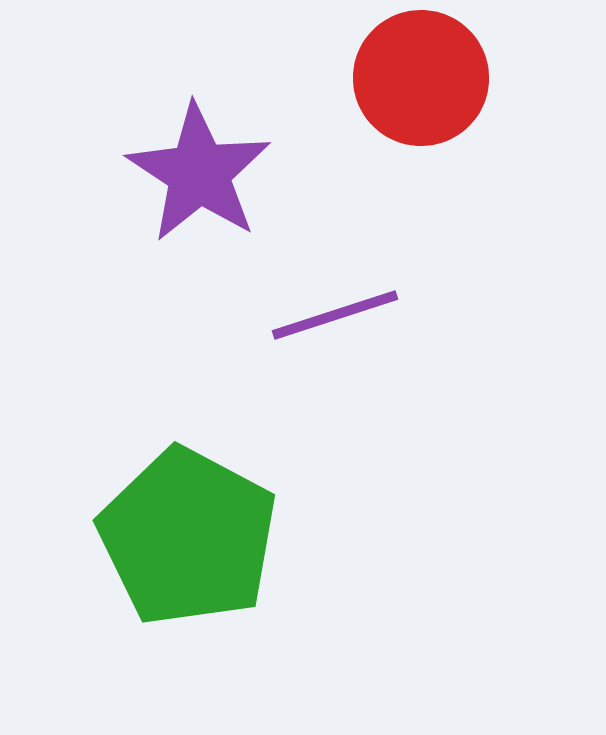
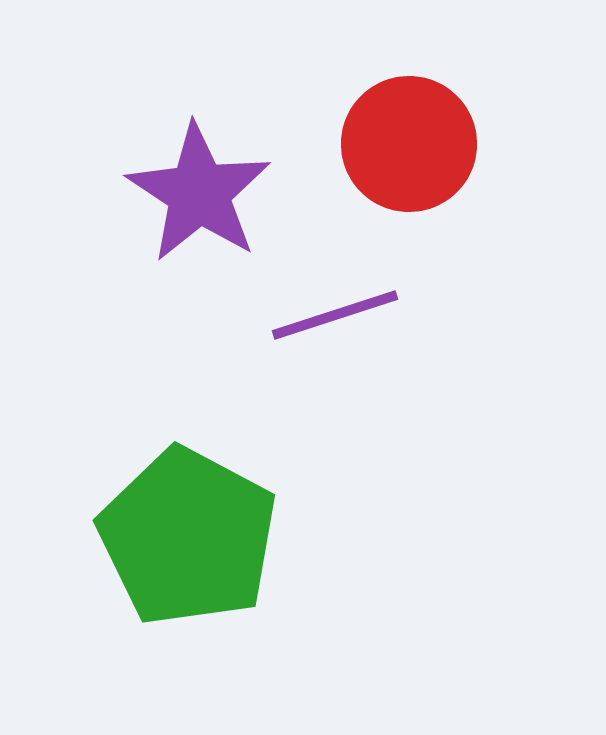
red circle: moved 12 px left, 66 px down
purple star: moved 20 px down
